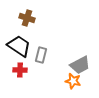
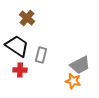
brown cross: rotated 21 degrees clockwise
black trapezoid: moved 2 px left
